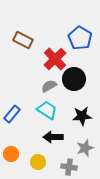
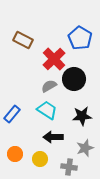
red cross: moved 1 px left
orange circle: moved 4 px right
yellow circle: moved 2 px right, 3 px up
